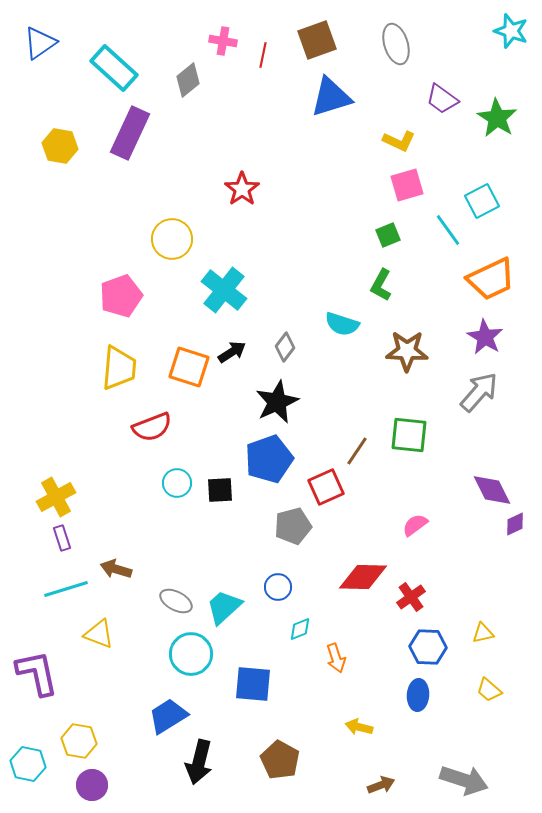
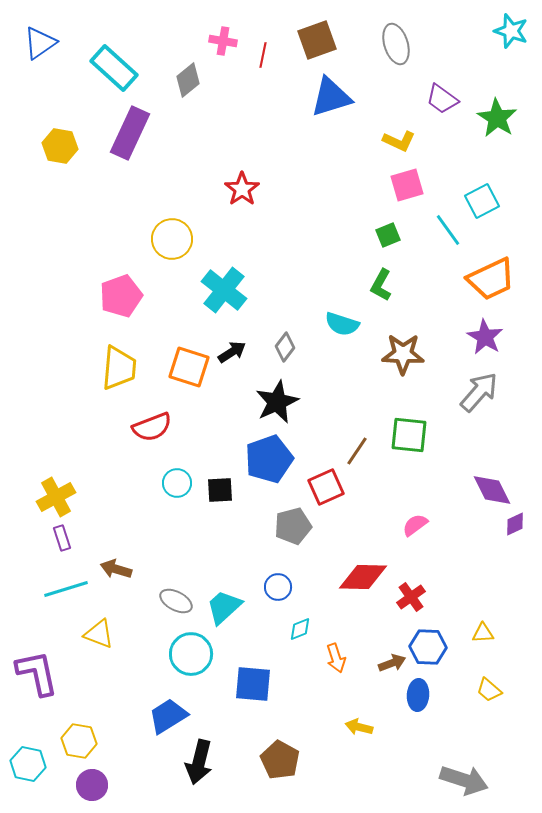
brown star at (407, 351): moved 4 px left, 3 px down
yellow triangle at (483, 633): rotated 10 degrees clockwise
brown arrow at (381, 785): moved 11 px right, 122 px up
